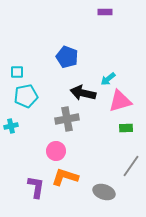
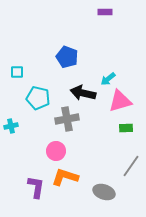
cyan pentagon: moved 12 px right, 2 px down; rotated 25 degrees clockwise
